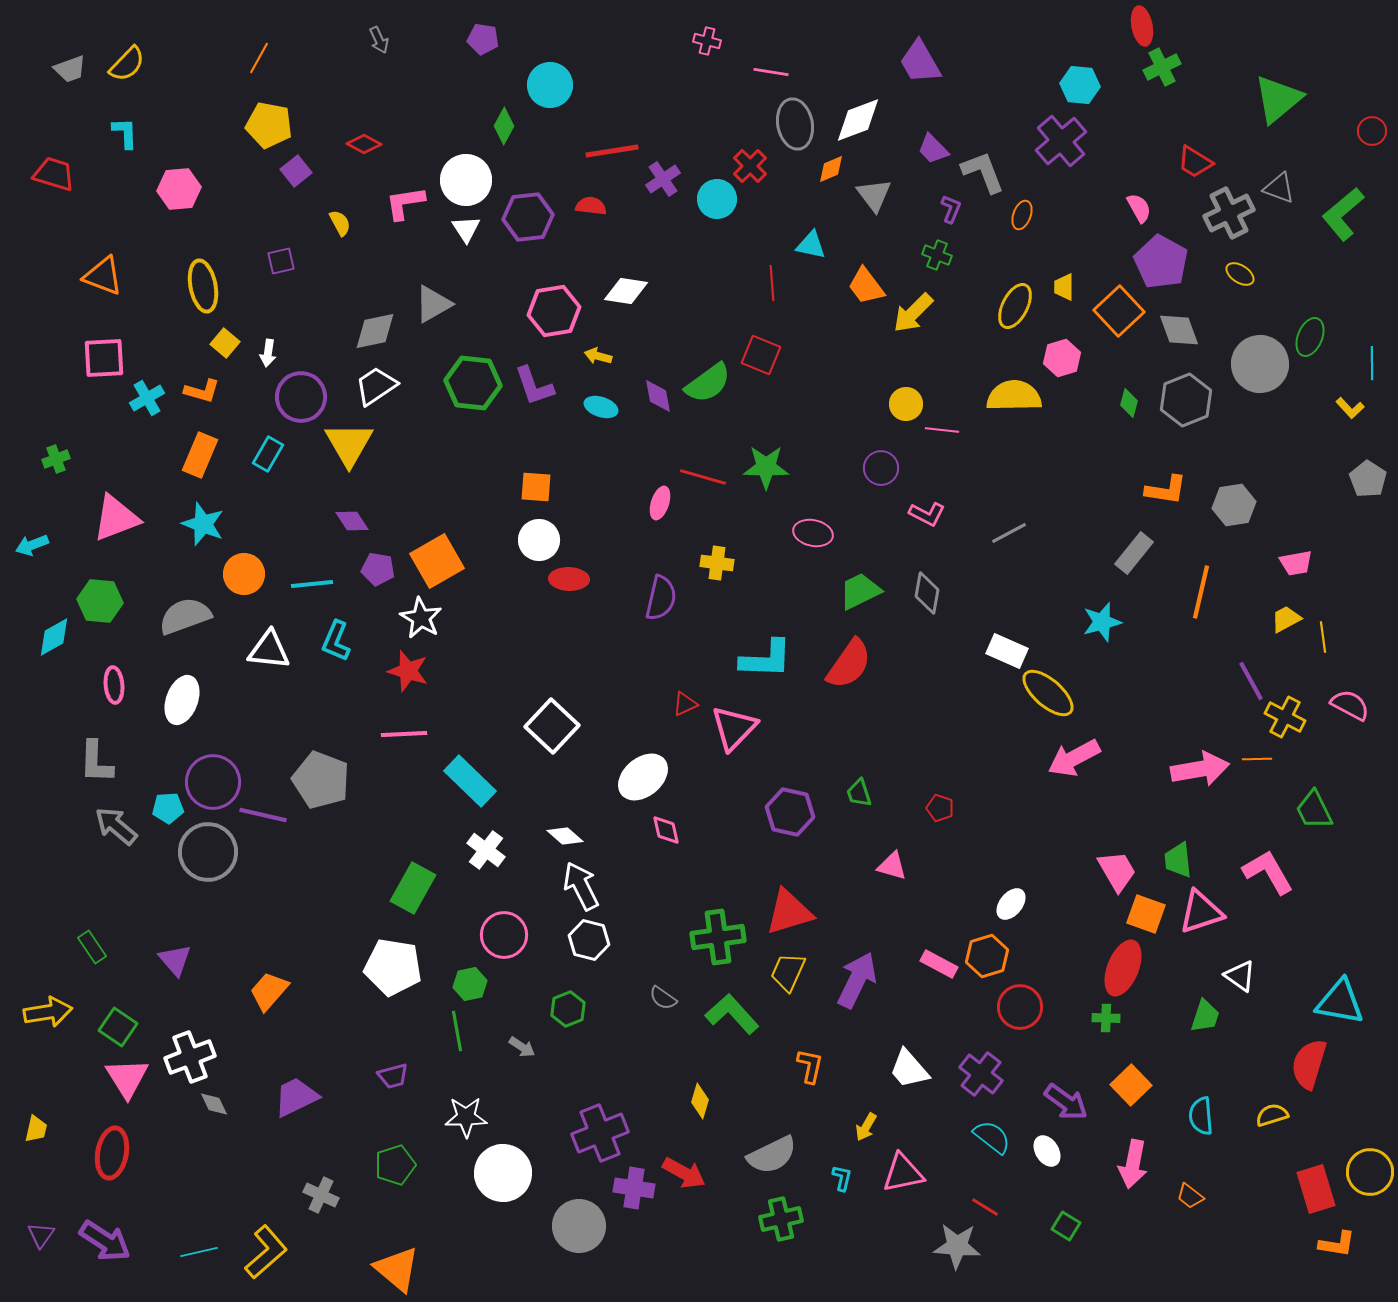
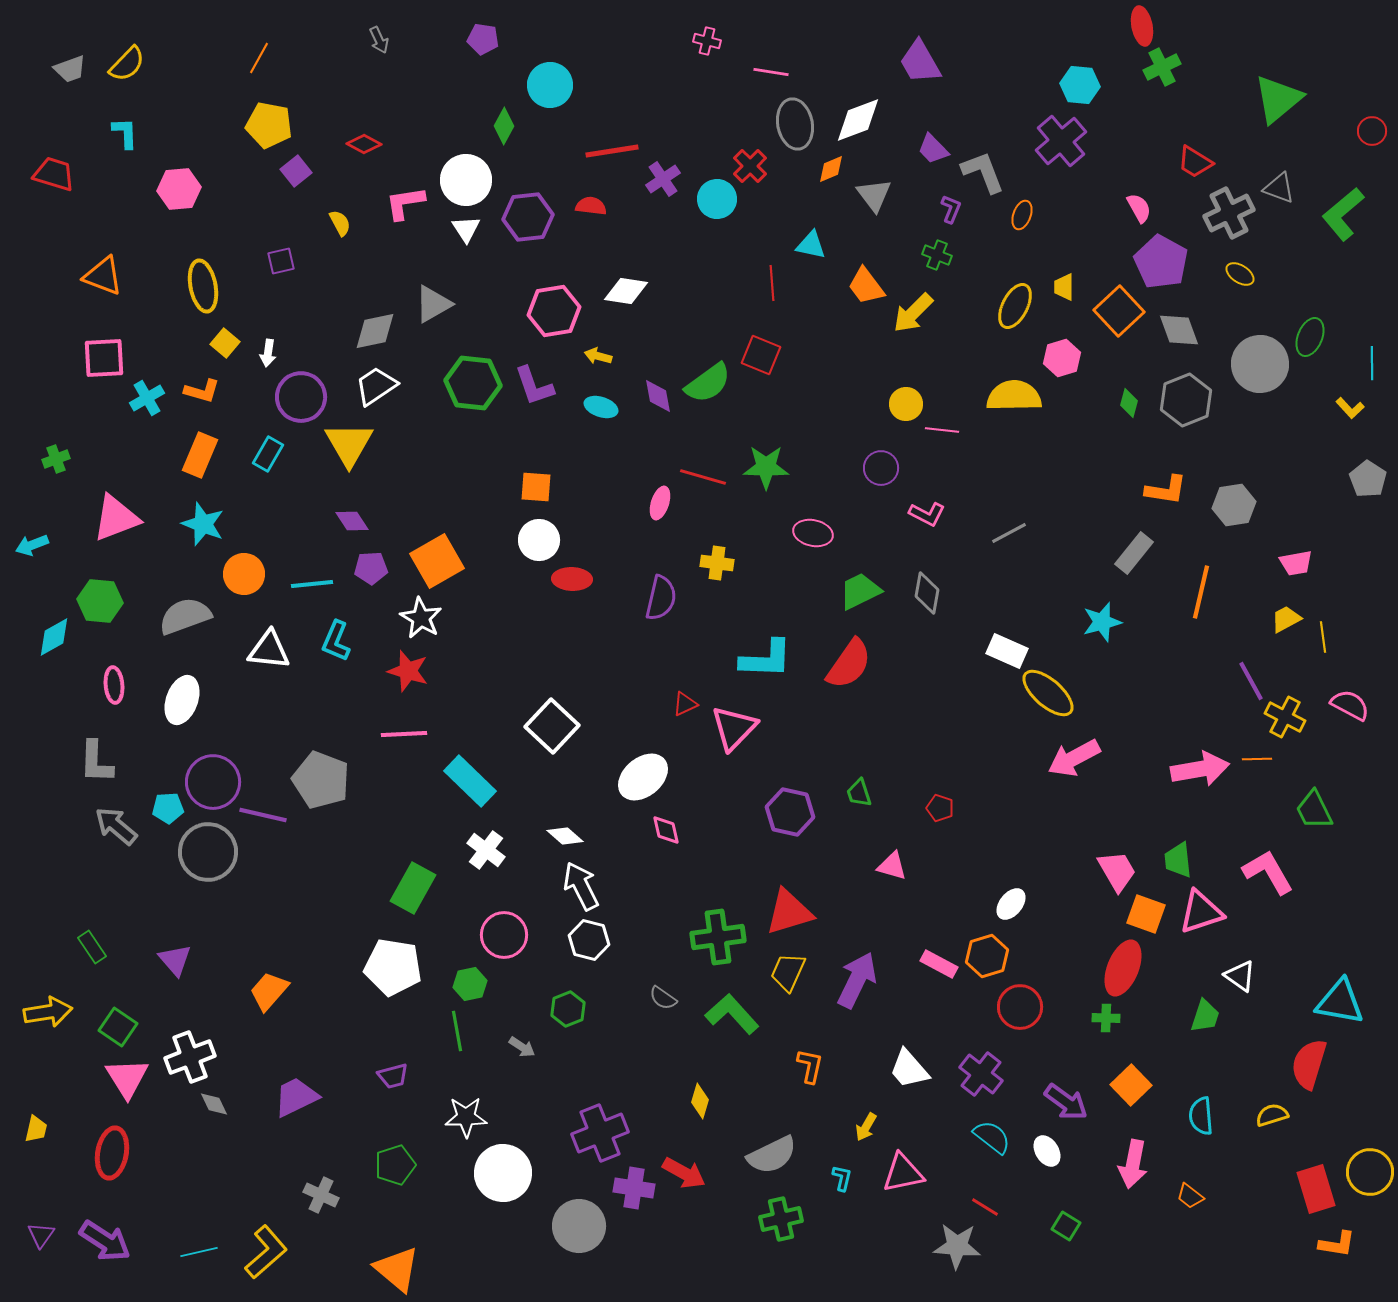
purple pentagon at (378, 569): moved 7 px left, 1 px up; rotated 12 degrees counterclockwise
red ellipse at (569, 579): moved 3 px right
